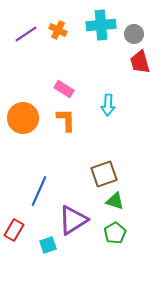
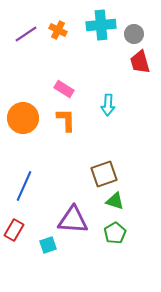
blue line: moved 15 px left, 5 px up
purple triangle: rotated 36 degrees clockwise
